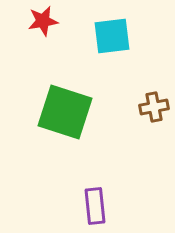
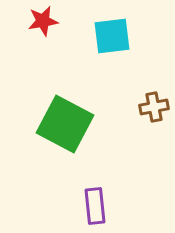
green square: moved 12 px down; rotated 10 degrees clockwise
